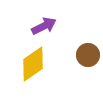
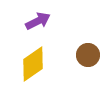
purple arrow: moved 6 px left, 5 px up
